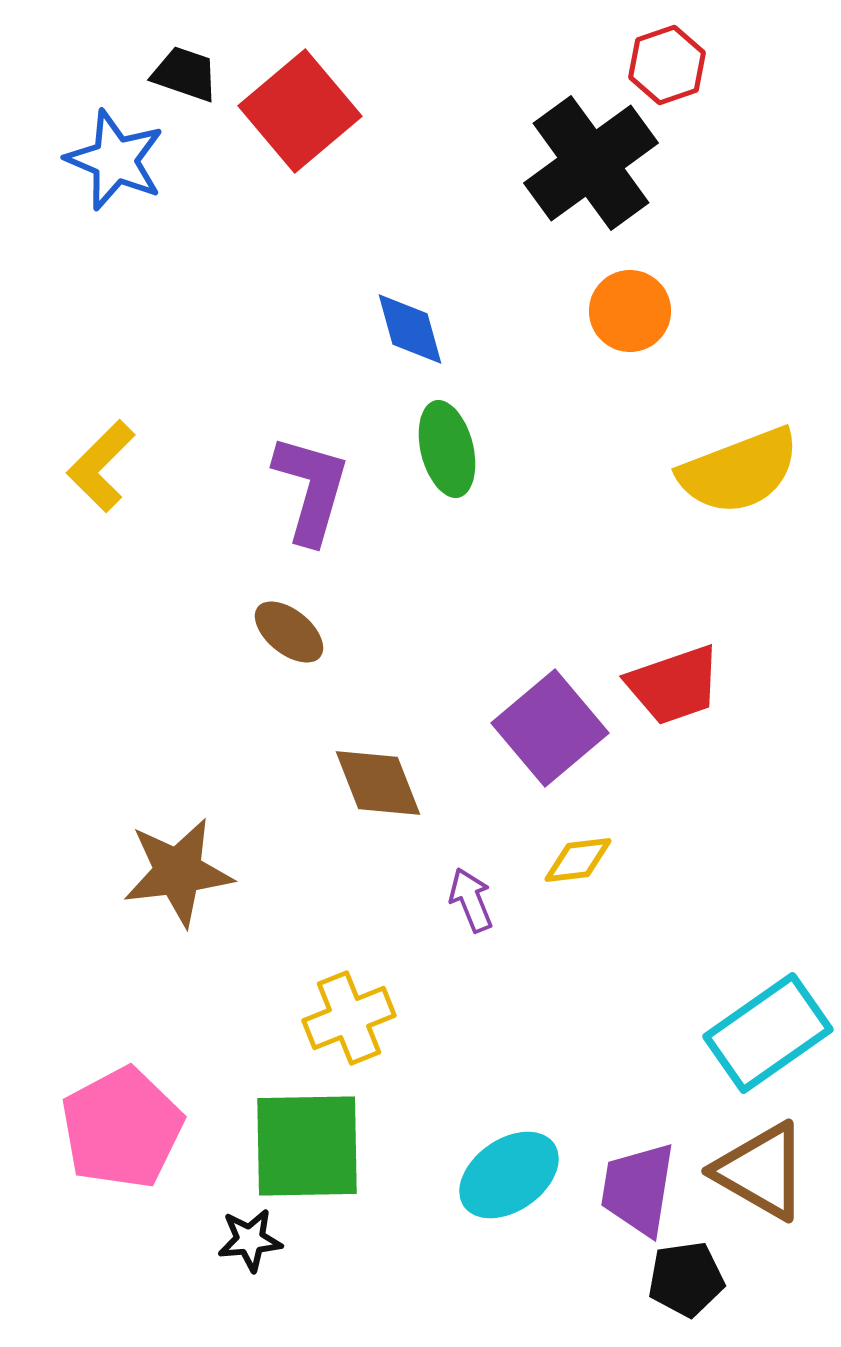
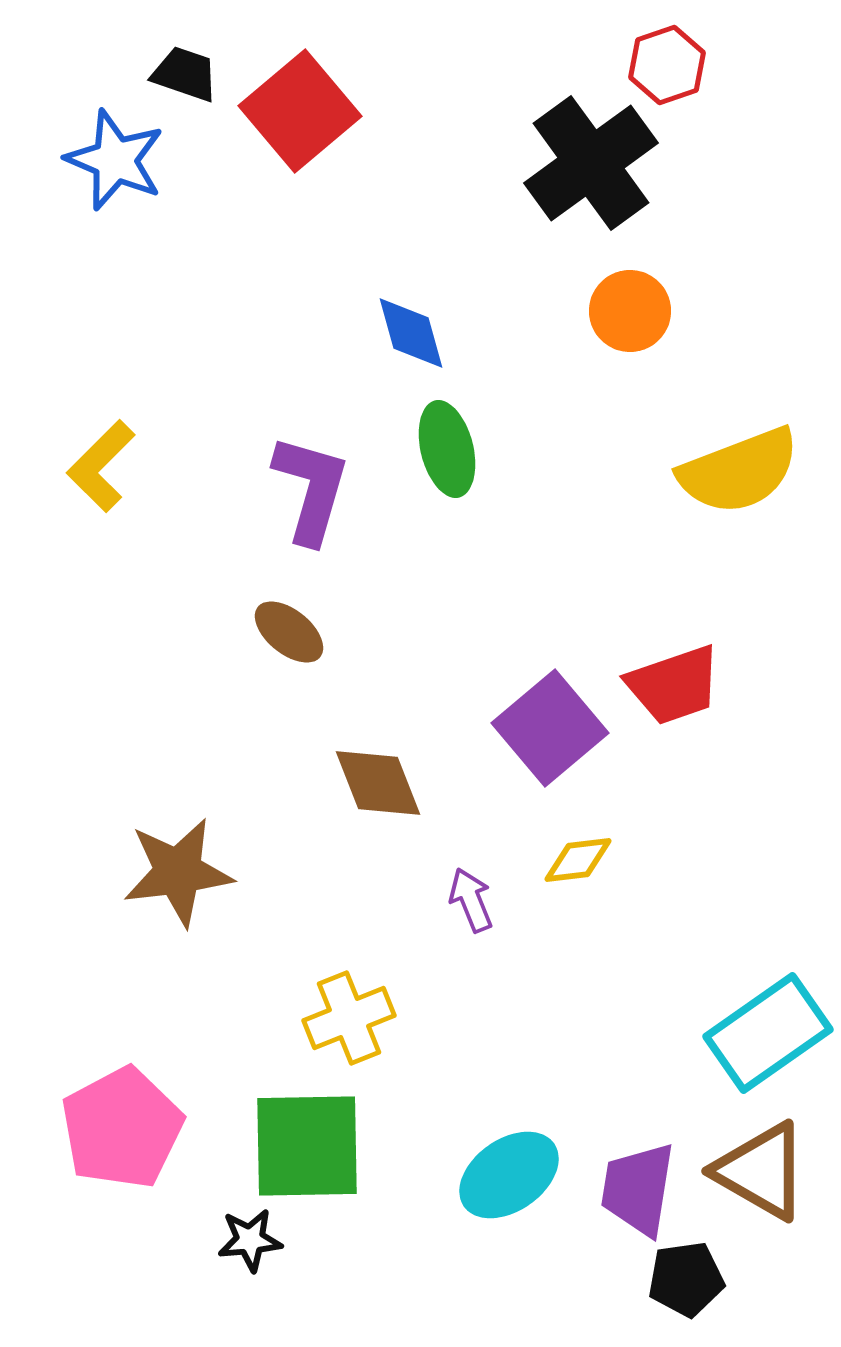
blue diamond: moved 1 px right, 4 px down
